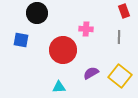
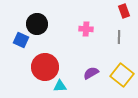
black circle: moved 11 px down
blue square: rotated 14 degrees clockwise
red circle: moved 18 px left, 17 px down
yellow square: moved 2 px right, 1 px up
cyan triangle: moved 1 px right, 1 px up
